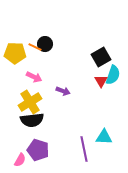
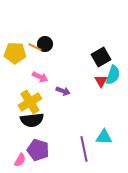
pink arrow: moved 6 px right
